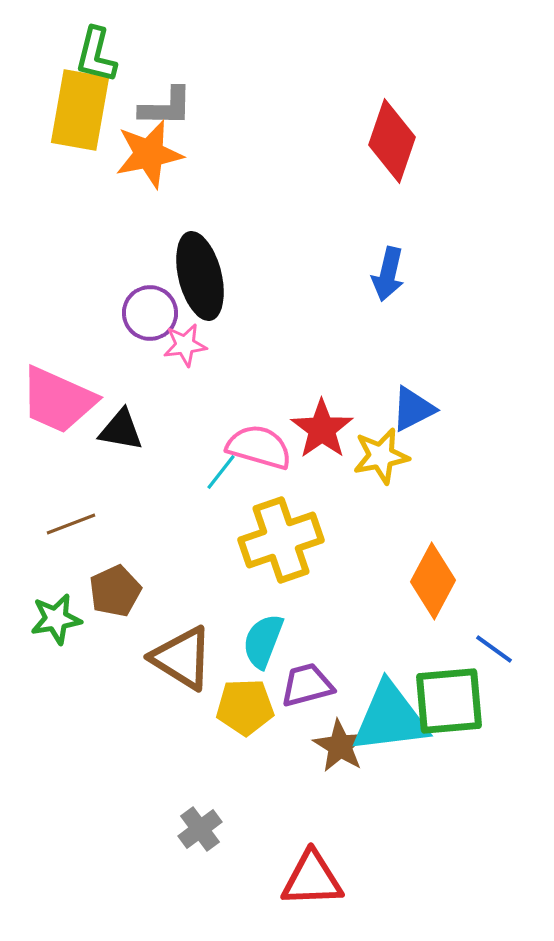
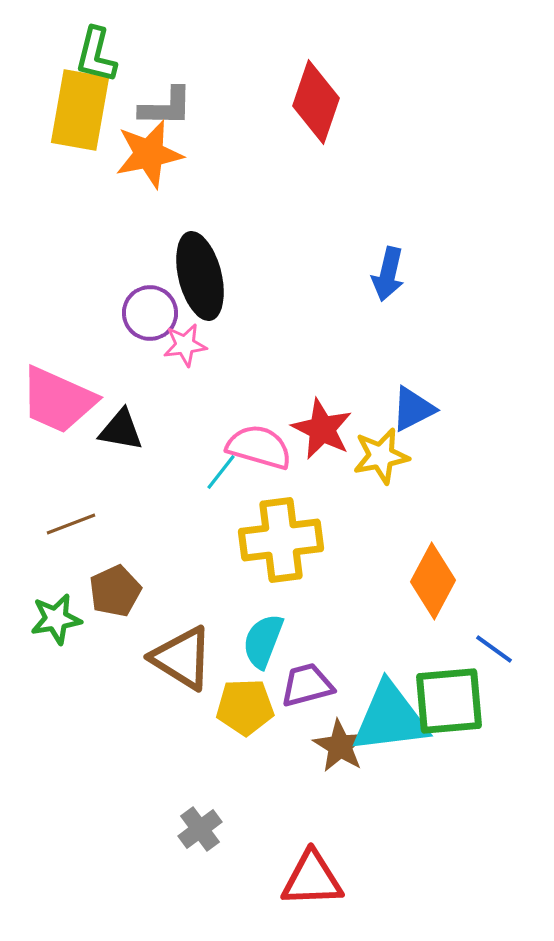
red diamond: moved 76 px left, 39 px up
red star: rotated 10 degrees counterclockwise
yellow cross: rotated 12 degrees clockwise
